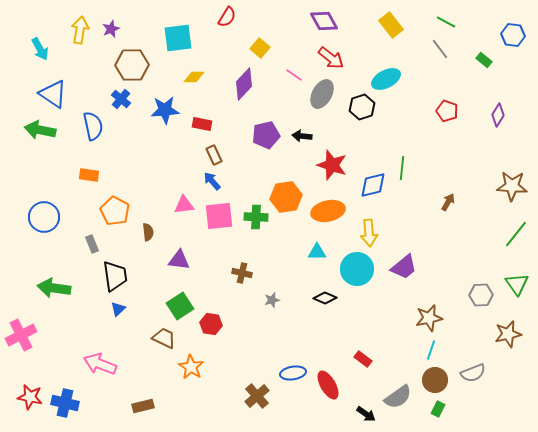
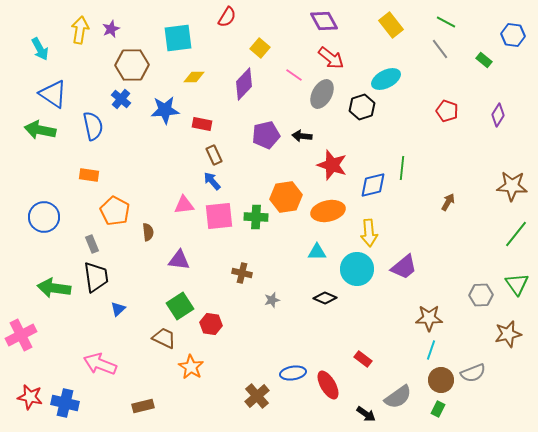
black trapezoid at (115, 276): moved 19 px left, 1 px down
brown star at (429, 318): rotated 12 degrees clockwise
brown circle at (435, 380): moved 6 px right
